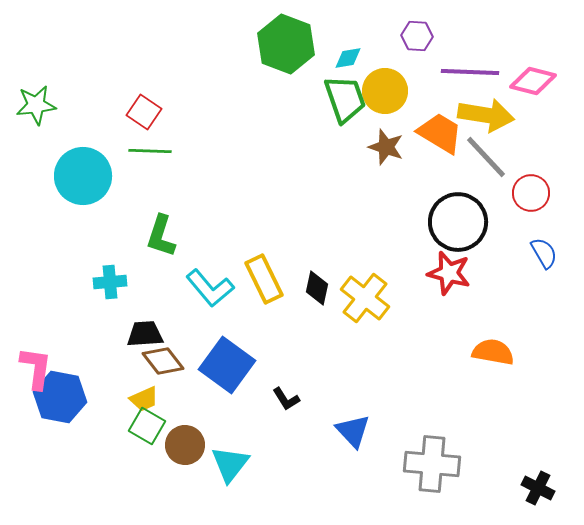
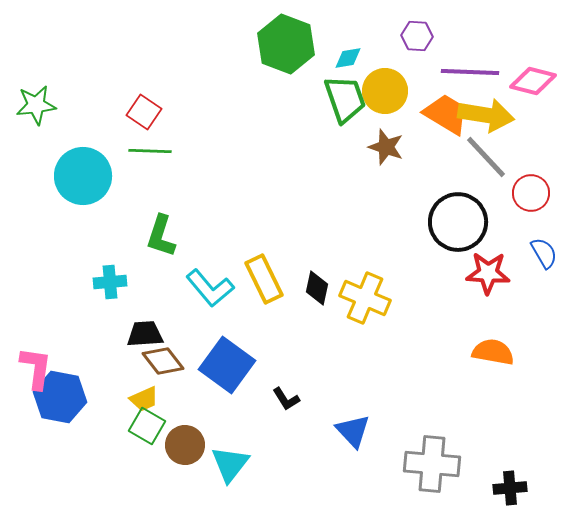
orange trapezoid: moved 6 px right, 19 px up
red star: moved 39 px right; rotated 12 degrees counterclockwise
yellow cross: rotated 15 degrees counterclockwise
black cross: moved 28 px left; rotated 32 degrees counterclockwise
